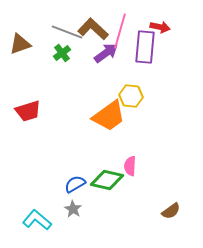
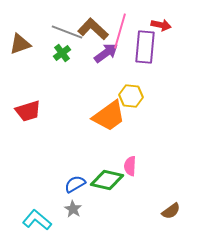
red arrow: moved 1 px right, 2 px up
